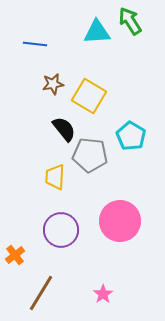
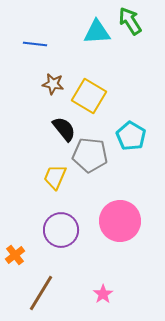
brown star: rotated 20 degrees clockwise
yellow trapezoid: rotated 20 degrees clockwise
